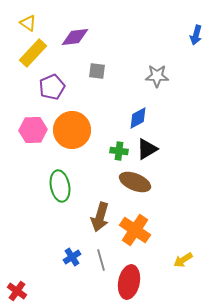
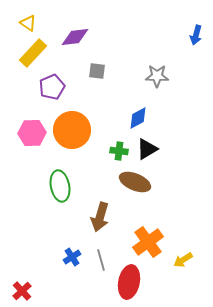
pink hexagon: moved 1 px left, 3 px down
orange cross: moved 13 px right, 12 px down; rotated 20 degrees clockwise
red cross: moved 5 px right; rotated 12 degrees clockwise
